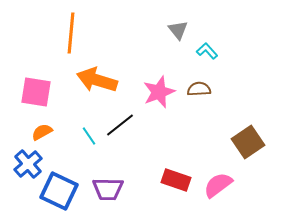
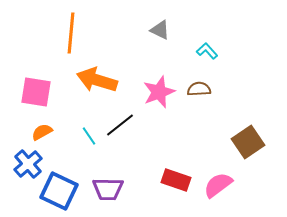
gray triangle: moved 18 px left; rotated 25 degrees counterclockwise
